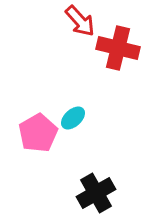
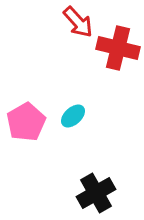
red arrow: moved 2 px left, 1 px down
cyan ellipse: moved 2 px up
pink pentagon: moved 12 px left, 11 px up
